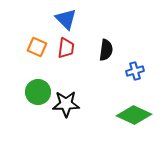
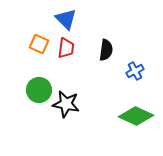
orange square: moved 2 px right, 3 px up
blue cross: rotated 12 degrees counterclockwise
green circle: moved 1 px right, 2 px up
black star: rotated 12 degrees clockwise
green diamond: moved 2 px right, 1 px down
